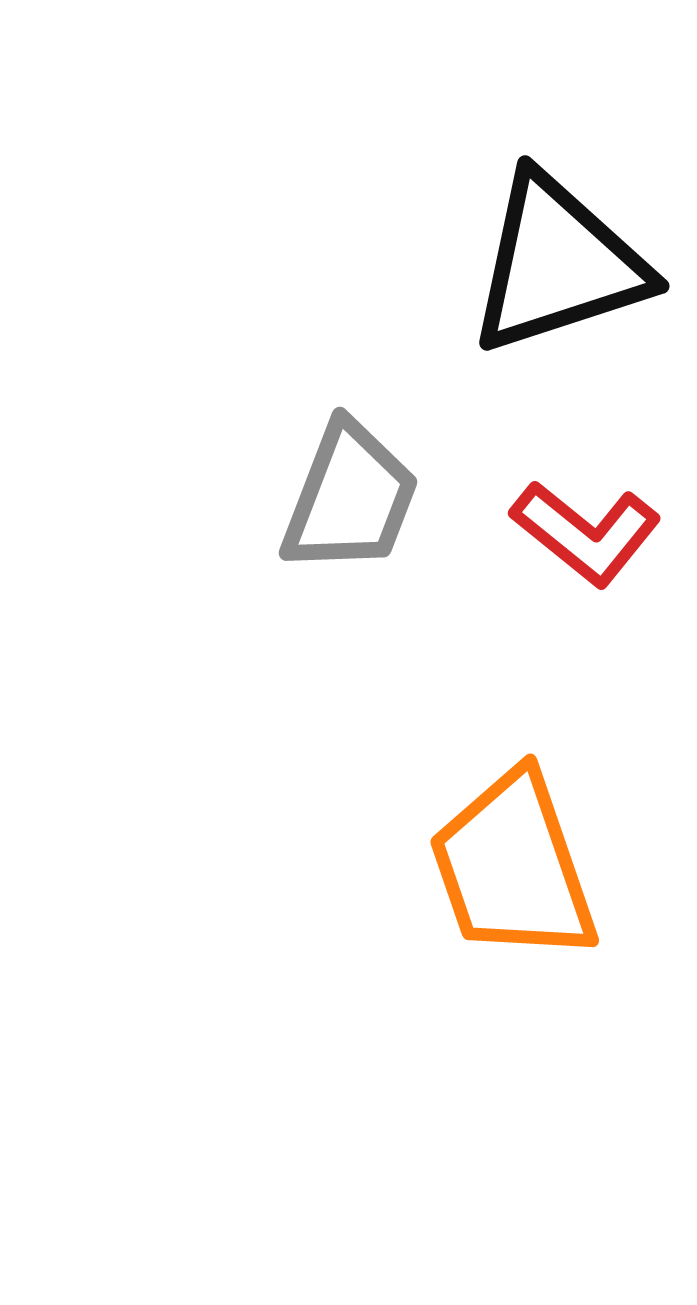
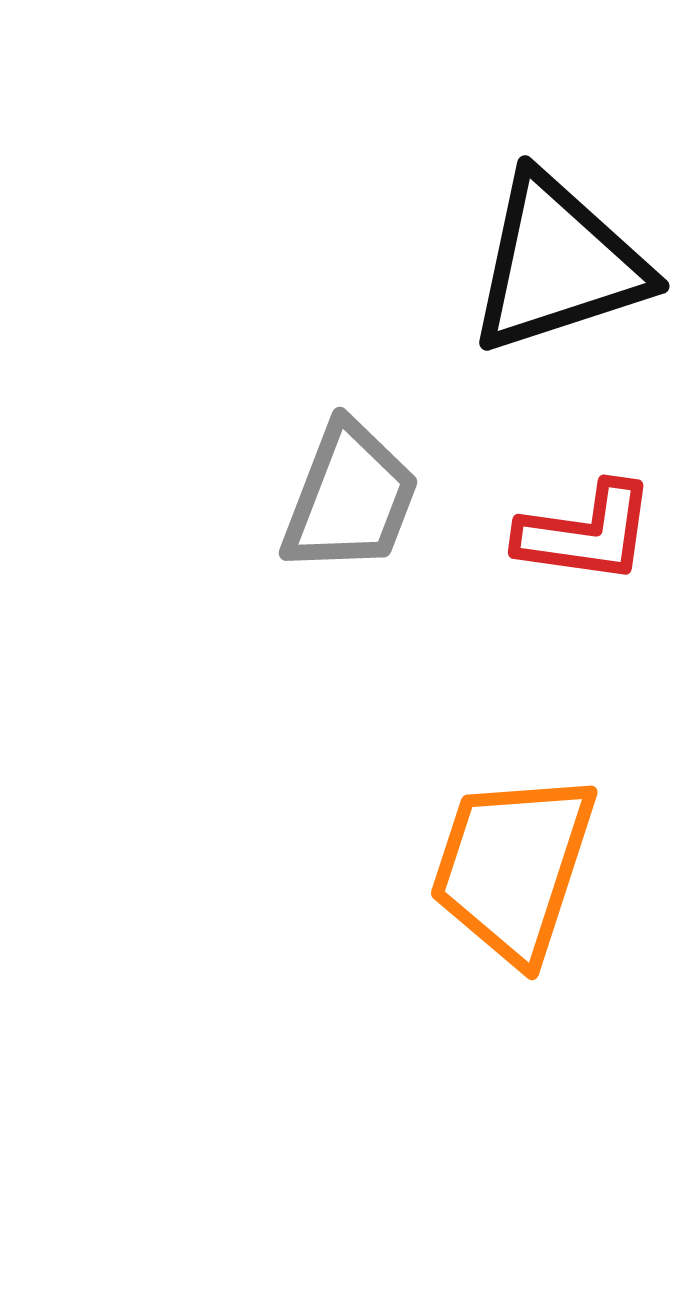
red L-shape: rotated 31 degrees counterclockwise
orange trapezoid: rotated 37 degrees clockwise
